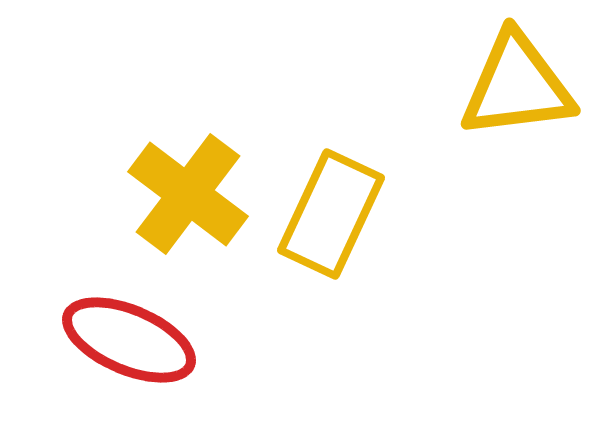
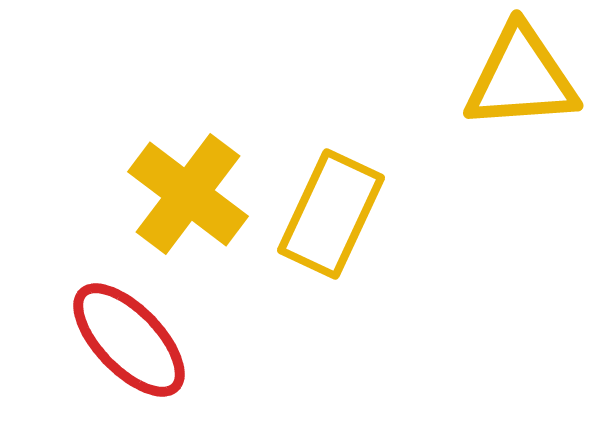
yellow triangle: moved 4 px right, 8 px up; rotated 3 degrees clockwise
red ellipse: rotated 23 degrees clockwise
